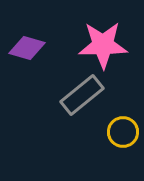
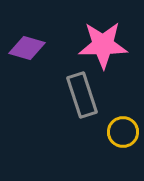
gray rectangle: rotated 69 degrees counterclockwise
